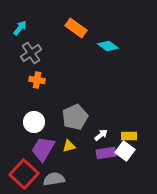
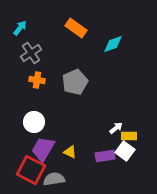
cyan diamond: moved 5 px right, 2 px up; rotated 55 degrees counterclockwise
gray pentagon: moved 35 px up
white arrow: moved 15 px right, 7 px up
yellow triangle: moved 1 px right, 6 px down; rotated 40 degrees clockwise
purple rectangle: moved 1 px left, 3 px down
red square: moved 7 px right, 4 px up; rotated 16 degrees counterclockwise
